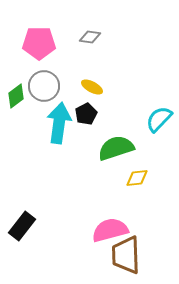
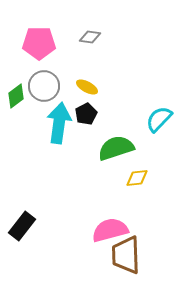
yellow ellipse: moved 5 px left
